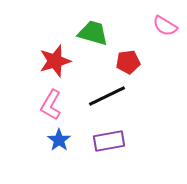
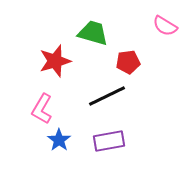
pink L-shape: moved 9 px left, 4 px down
